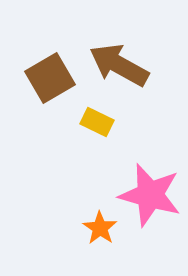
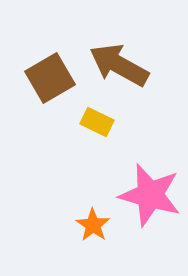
orange star: moved 7 px left, 3 px up
